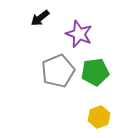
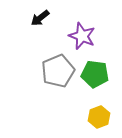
purple star: moved 3 px right, 2 px down
green pentagon: moved 2 px down; rotated 16 degrees clockwise
